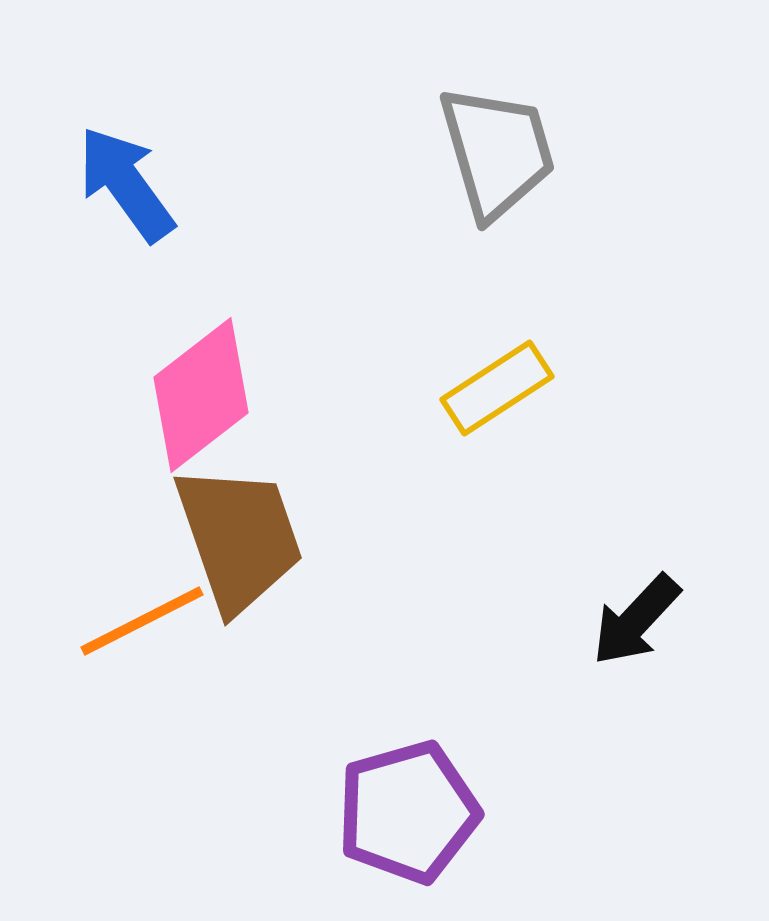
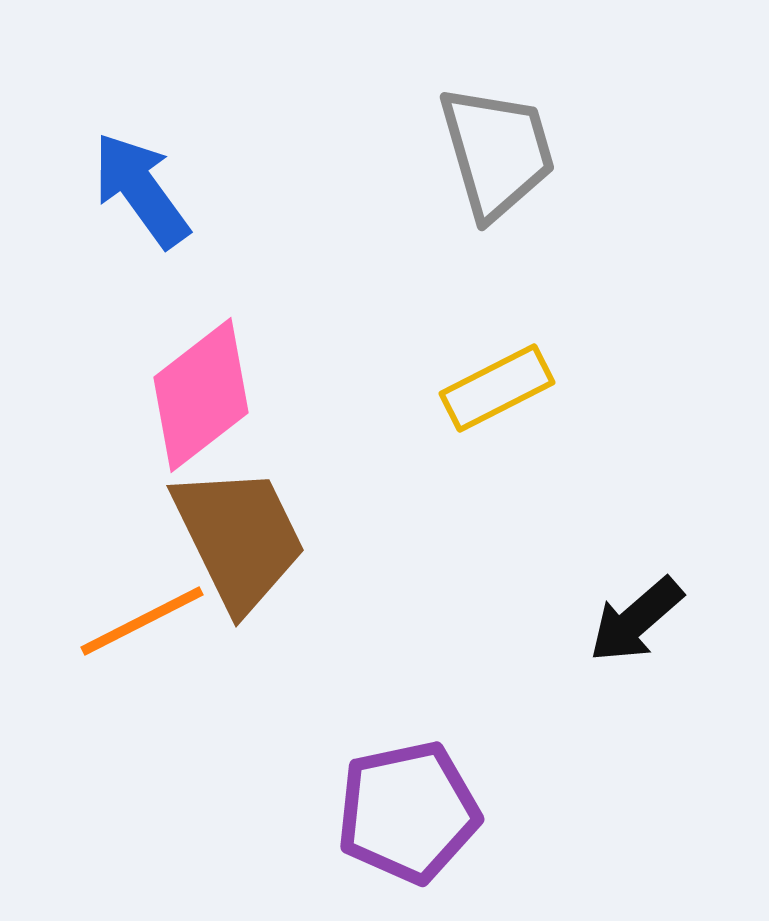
blue arrow: moved 15 px right, 6 px down
yellow rectangle: rotated 6 degrees clockwise
brown trapezoid: rotated 7 degrees counterclockwise
black arrow: rotated 6 degrees clockwise
purple pentagon: rotated 4 degrees clockwise
